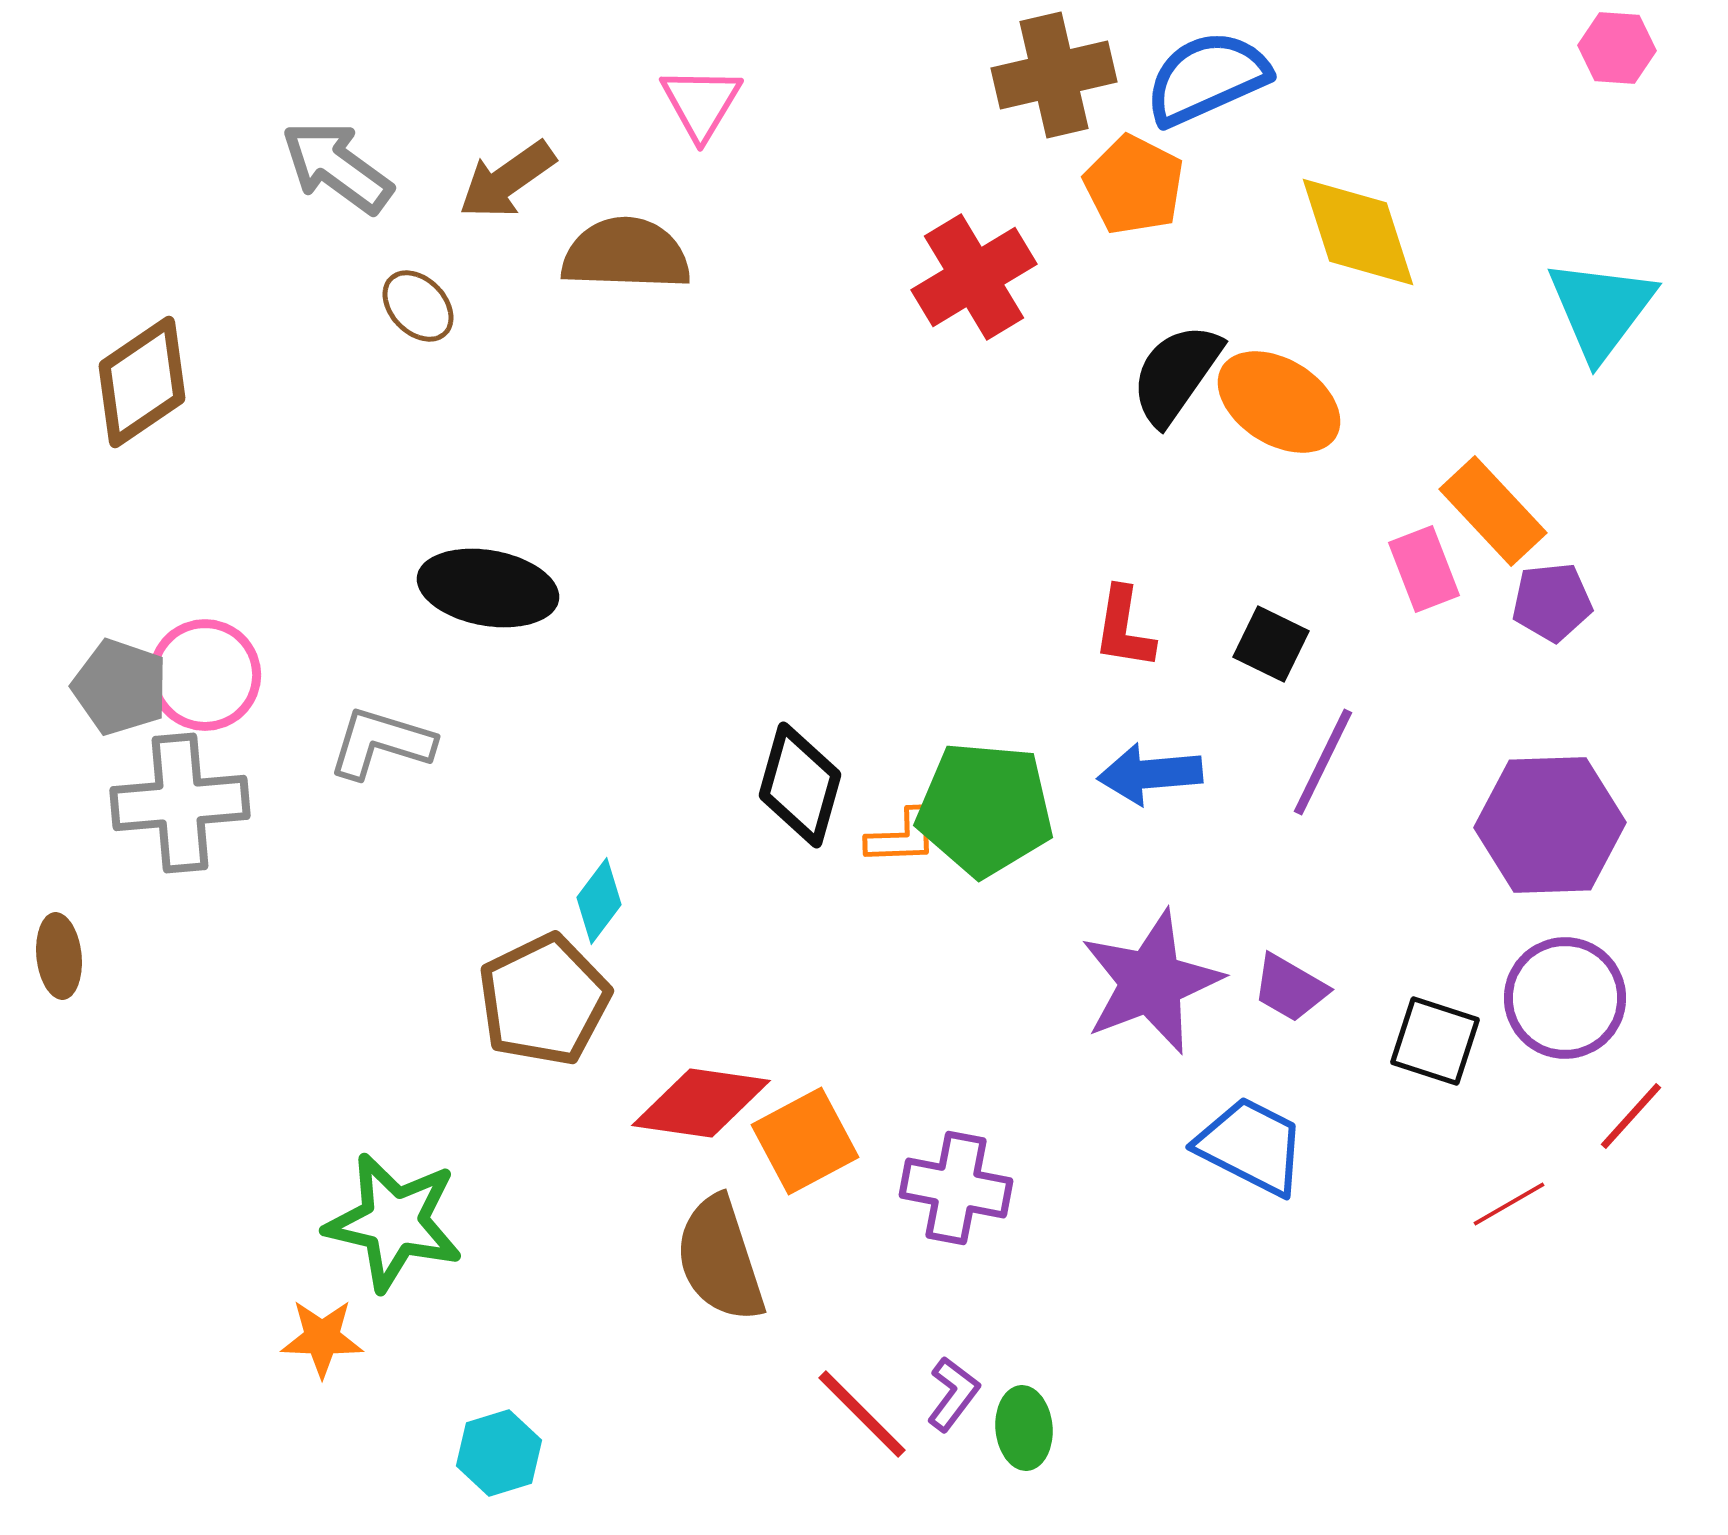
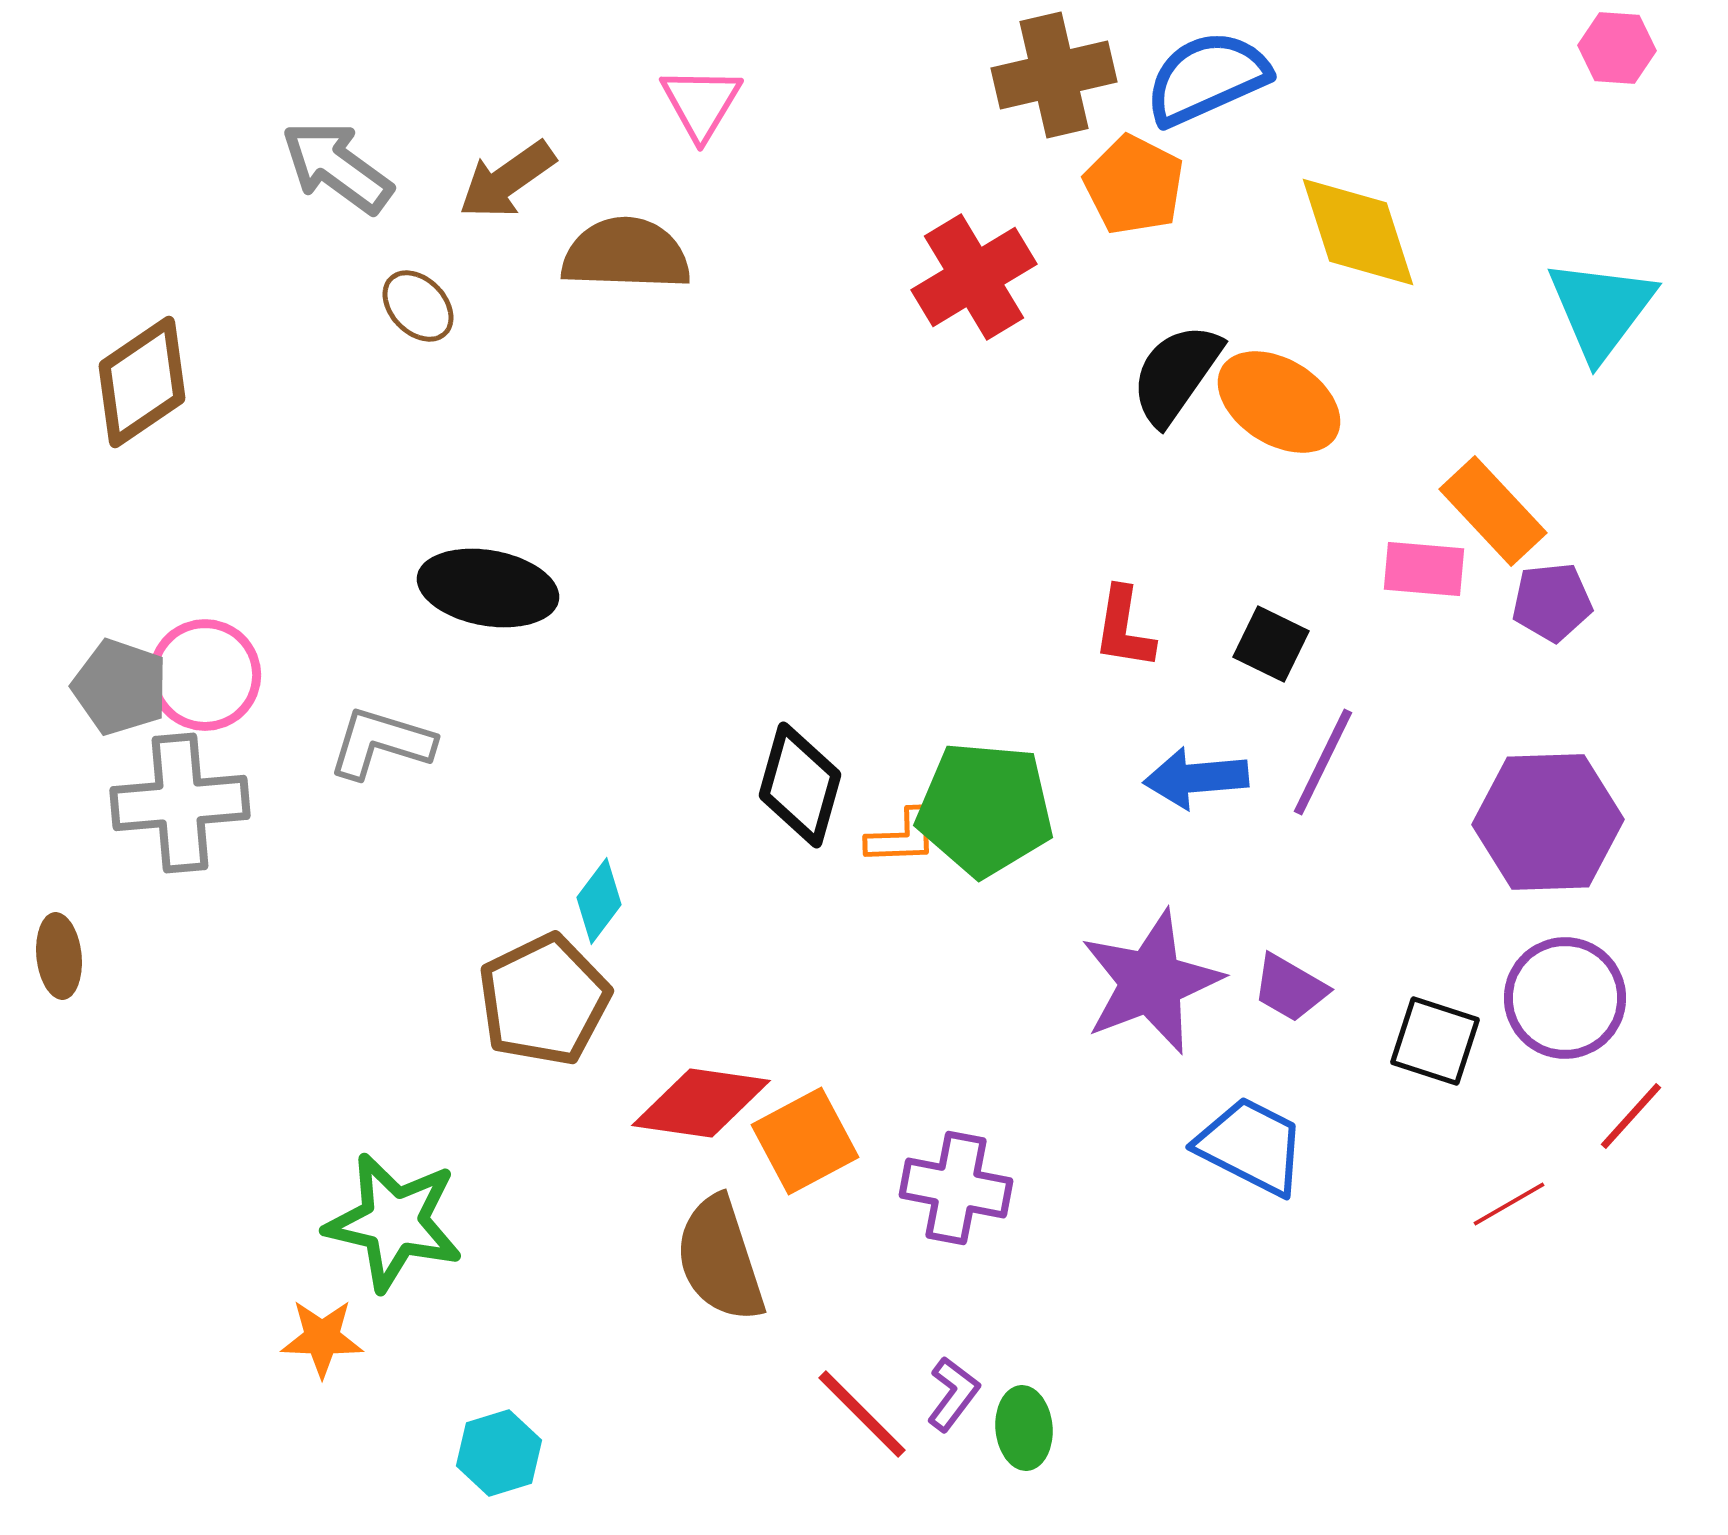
pink rectangle at (1424, 569): rotated 64 degrees counterclockwise
blue arrow at (1150, 774): moved 46 px right, 4 px down
purple hexagon at (1550, 825): moved 2 px left, 3 px up
